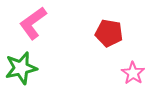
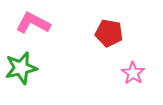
pink L-shape: rotated 64 degrees clockwise
